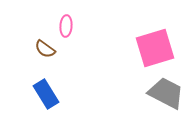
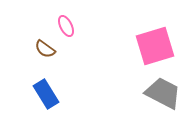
pink ellipse: rotated 30 degrees counterclockwise
pink square: moved 2 px up
gray trapezoid: moved 3 px left
